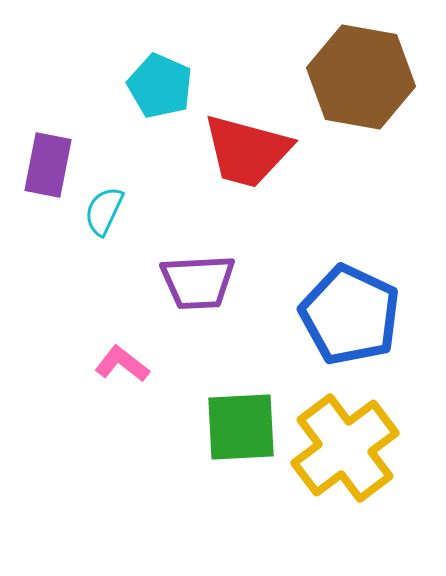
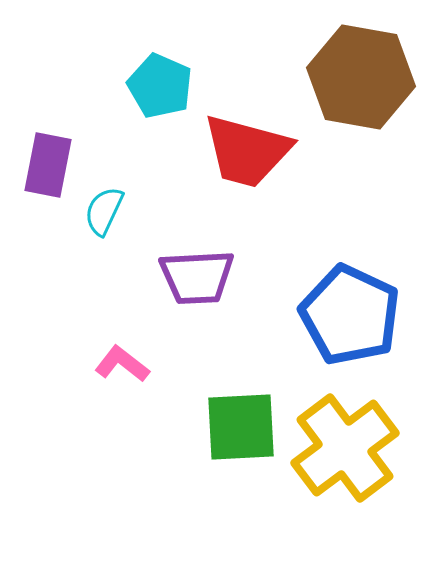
purple trapezoid: moved 1 px left, 5 px up
